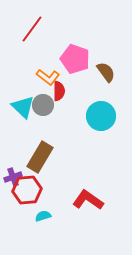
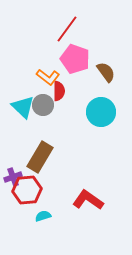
red line: moved 35 px right
cyan circle: moved 4 px up
